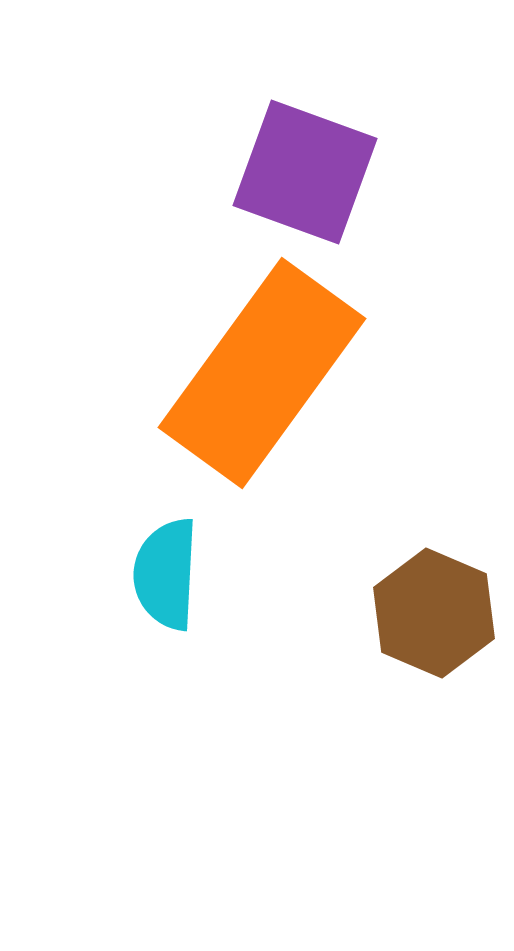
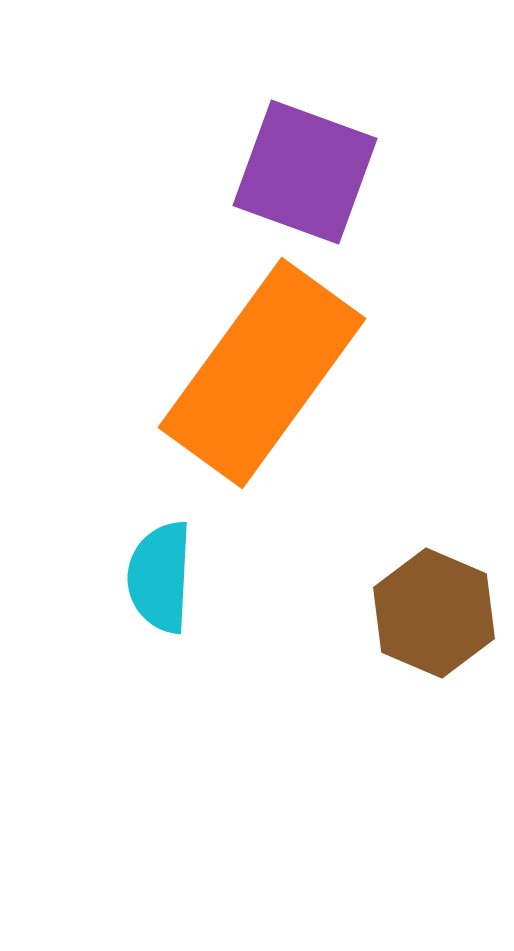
cyan semicircle: moved 6 px left, 3 px down
